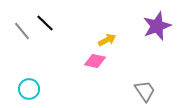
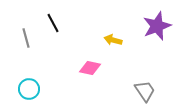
black line: moved 8 px right; rotated 18 degrees clockwise
gray line: moved 4 px right, 7 px down; rotated 24 degrees clockwise
yellow arrow: moved 6 px right; rotated 138 degrees counterclockwise
pink diamond: moved 5 px left, 7 px down
